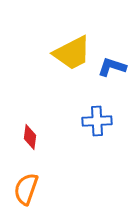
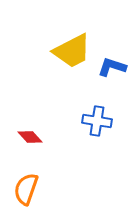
yellow trapezoid: moved 2 px up
blue cross: rotated 12 degrees clockwise
red diamond: rotated 50 degrees counterclockwise
